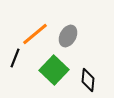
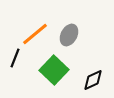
gray ellipse: moved 1 px right, 1 px up
black diamond: moved 5 px right; rotated 60 degrees clockwise
